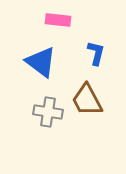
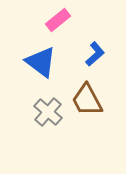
pink rectangle: rotated 45 degrees counterclockwise
blue L-shape: moved 1 px left, 1 px down; rotated 35 degrees clockwise
gray cross: rotated 32 degrees clockwise
